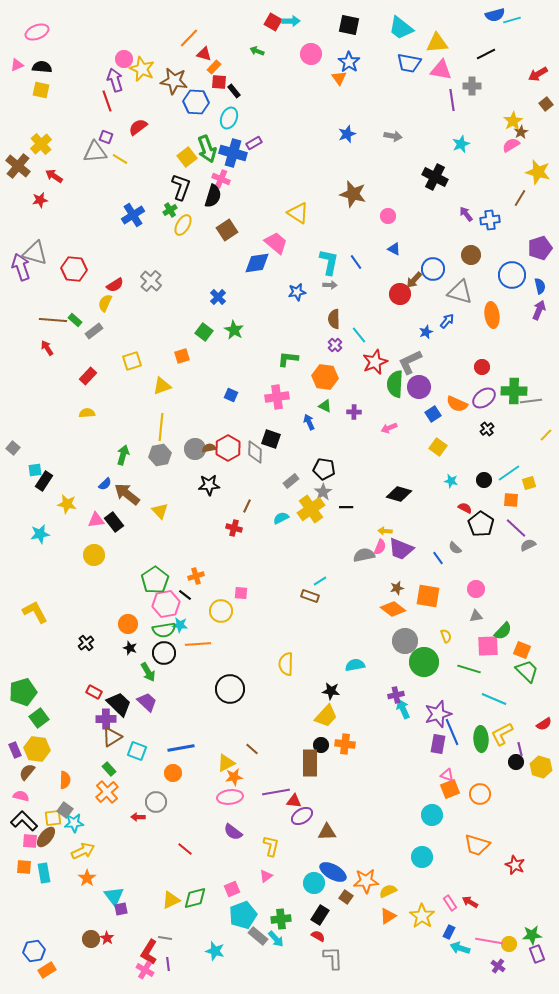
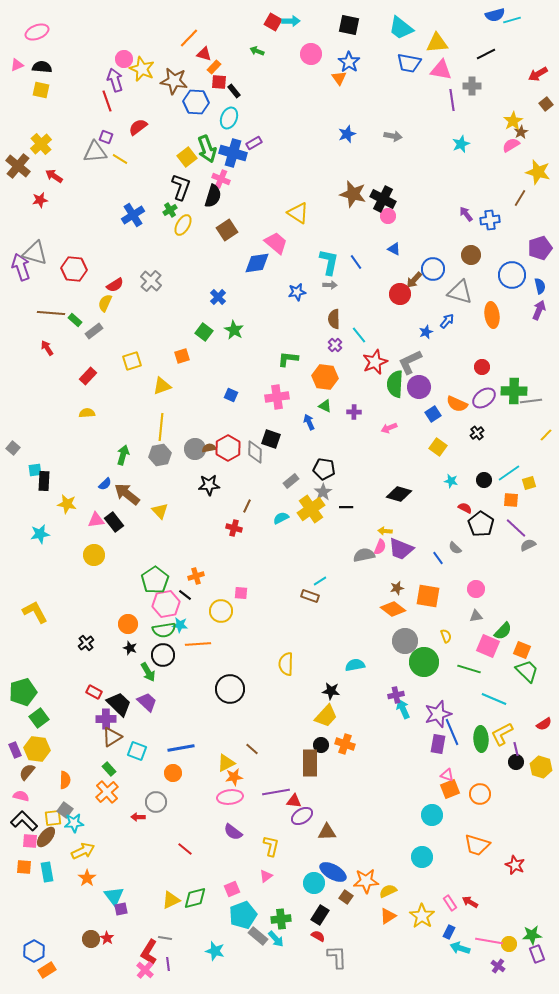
black cross at (435, 177): moved 52 px left, 22 px down
brown line at (53, 320): moved 2 px left, 7 px up
black cross at (487, 429): moved 10 px left, 4 px down
black rectangle at (44, 481): rotated 30 degrees counterclockwise
pink square at (488, 646): rotated 25 degrees clockwise
black circle at (164, 653): moved 1 px left, 2 px down
orange cross at (345, 744): rotated 12 degrees clockwise
purple line at (520, 749): moved 4 px left
cyan rectangle at (44, 873): moved 3 px right, 1 px up
blue hexagon at (34, 951): rotated 20 degrees counterclockwise
gray L-shape at (333, 958): moved 4 px right, 1 px up
pink cross at (145, 970): rotated 12 degrees clockwise
